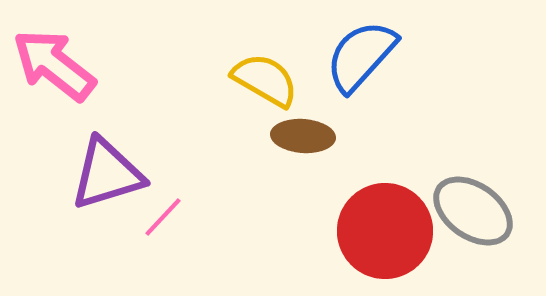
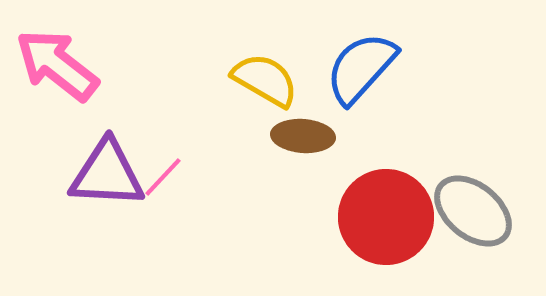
blue semicircle: moved 12 px down
pink arrow: moved 3 px right
purple triangle: rotated 20 degrees clockwise
gray ellipse: rotated 4 degrees clockwise
pink line: moved 40 px up
red circle: moved 1 px right, 14 px up
